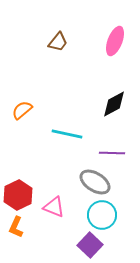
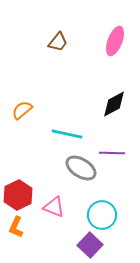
gray ellipse: moved 14 px left, 14 px up
